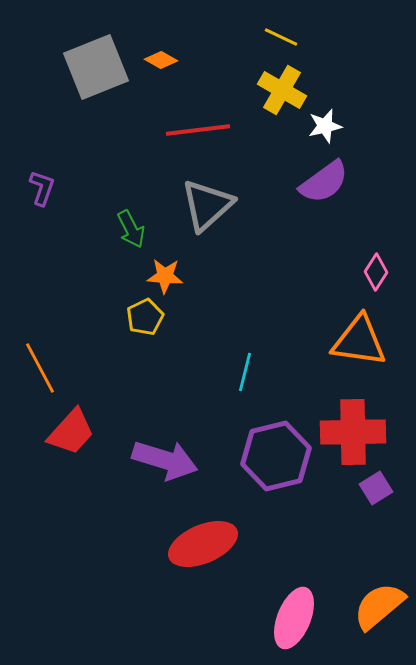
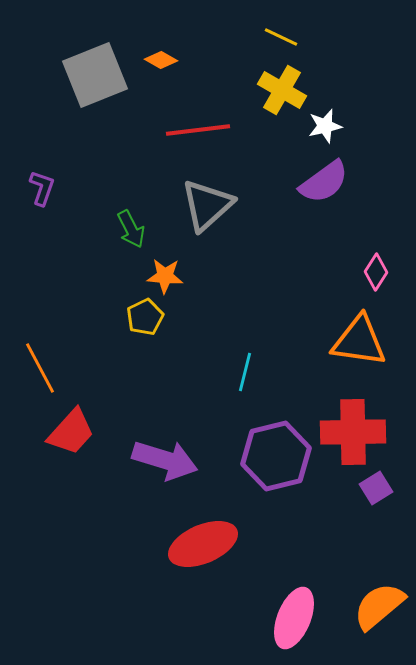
gray square: moved 1 px left, 8 px down
